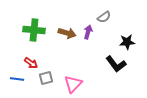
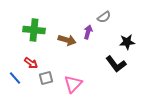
brown arrow: moved 7 px down
blue line: moved 2 px left, 1 px up; rotated 40 degrees clockwise
